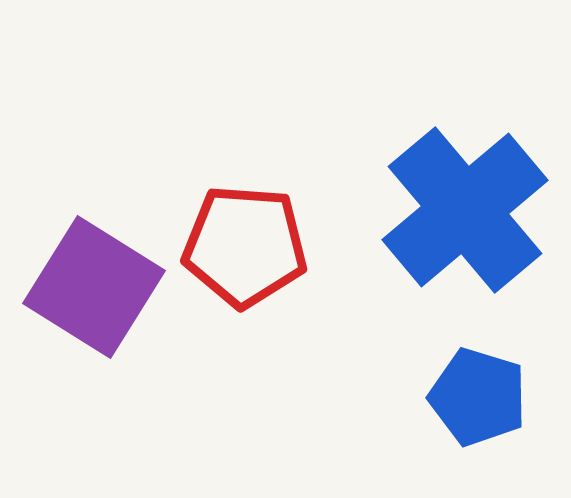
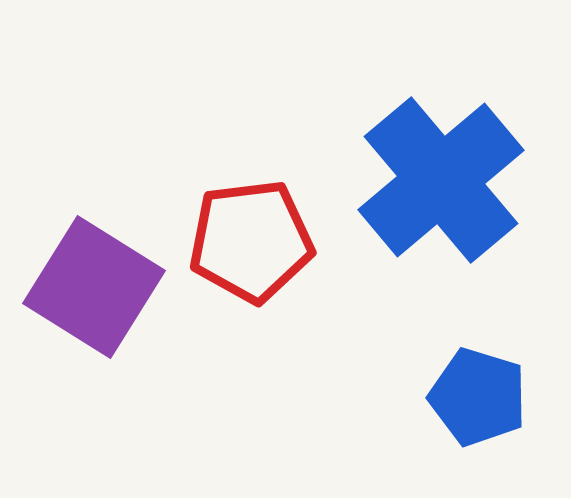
blue cross: moved 24 px left, 30 px up
red pentagon: moved 6 px right, 5 px up; rotated 11 degrees counterclockwise
